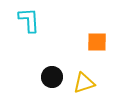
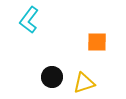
cyan L-shape: rotated 140 degrees counterclockwise
